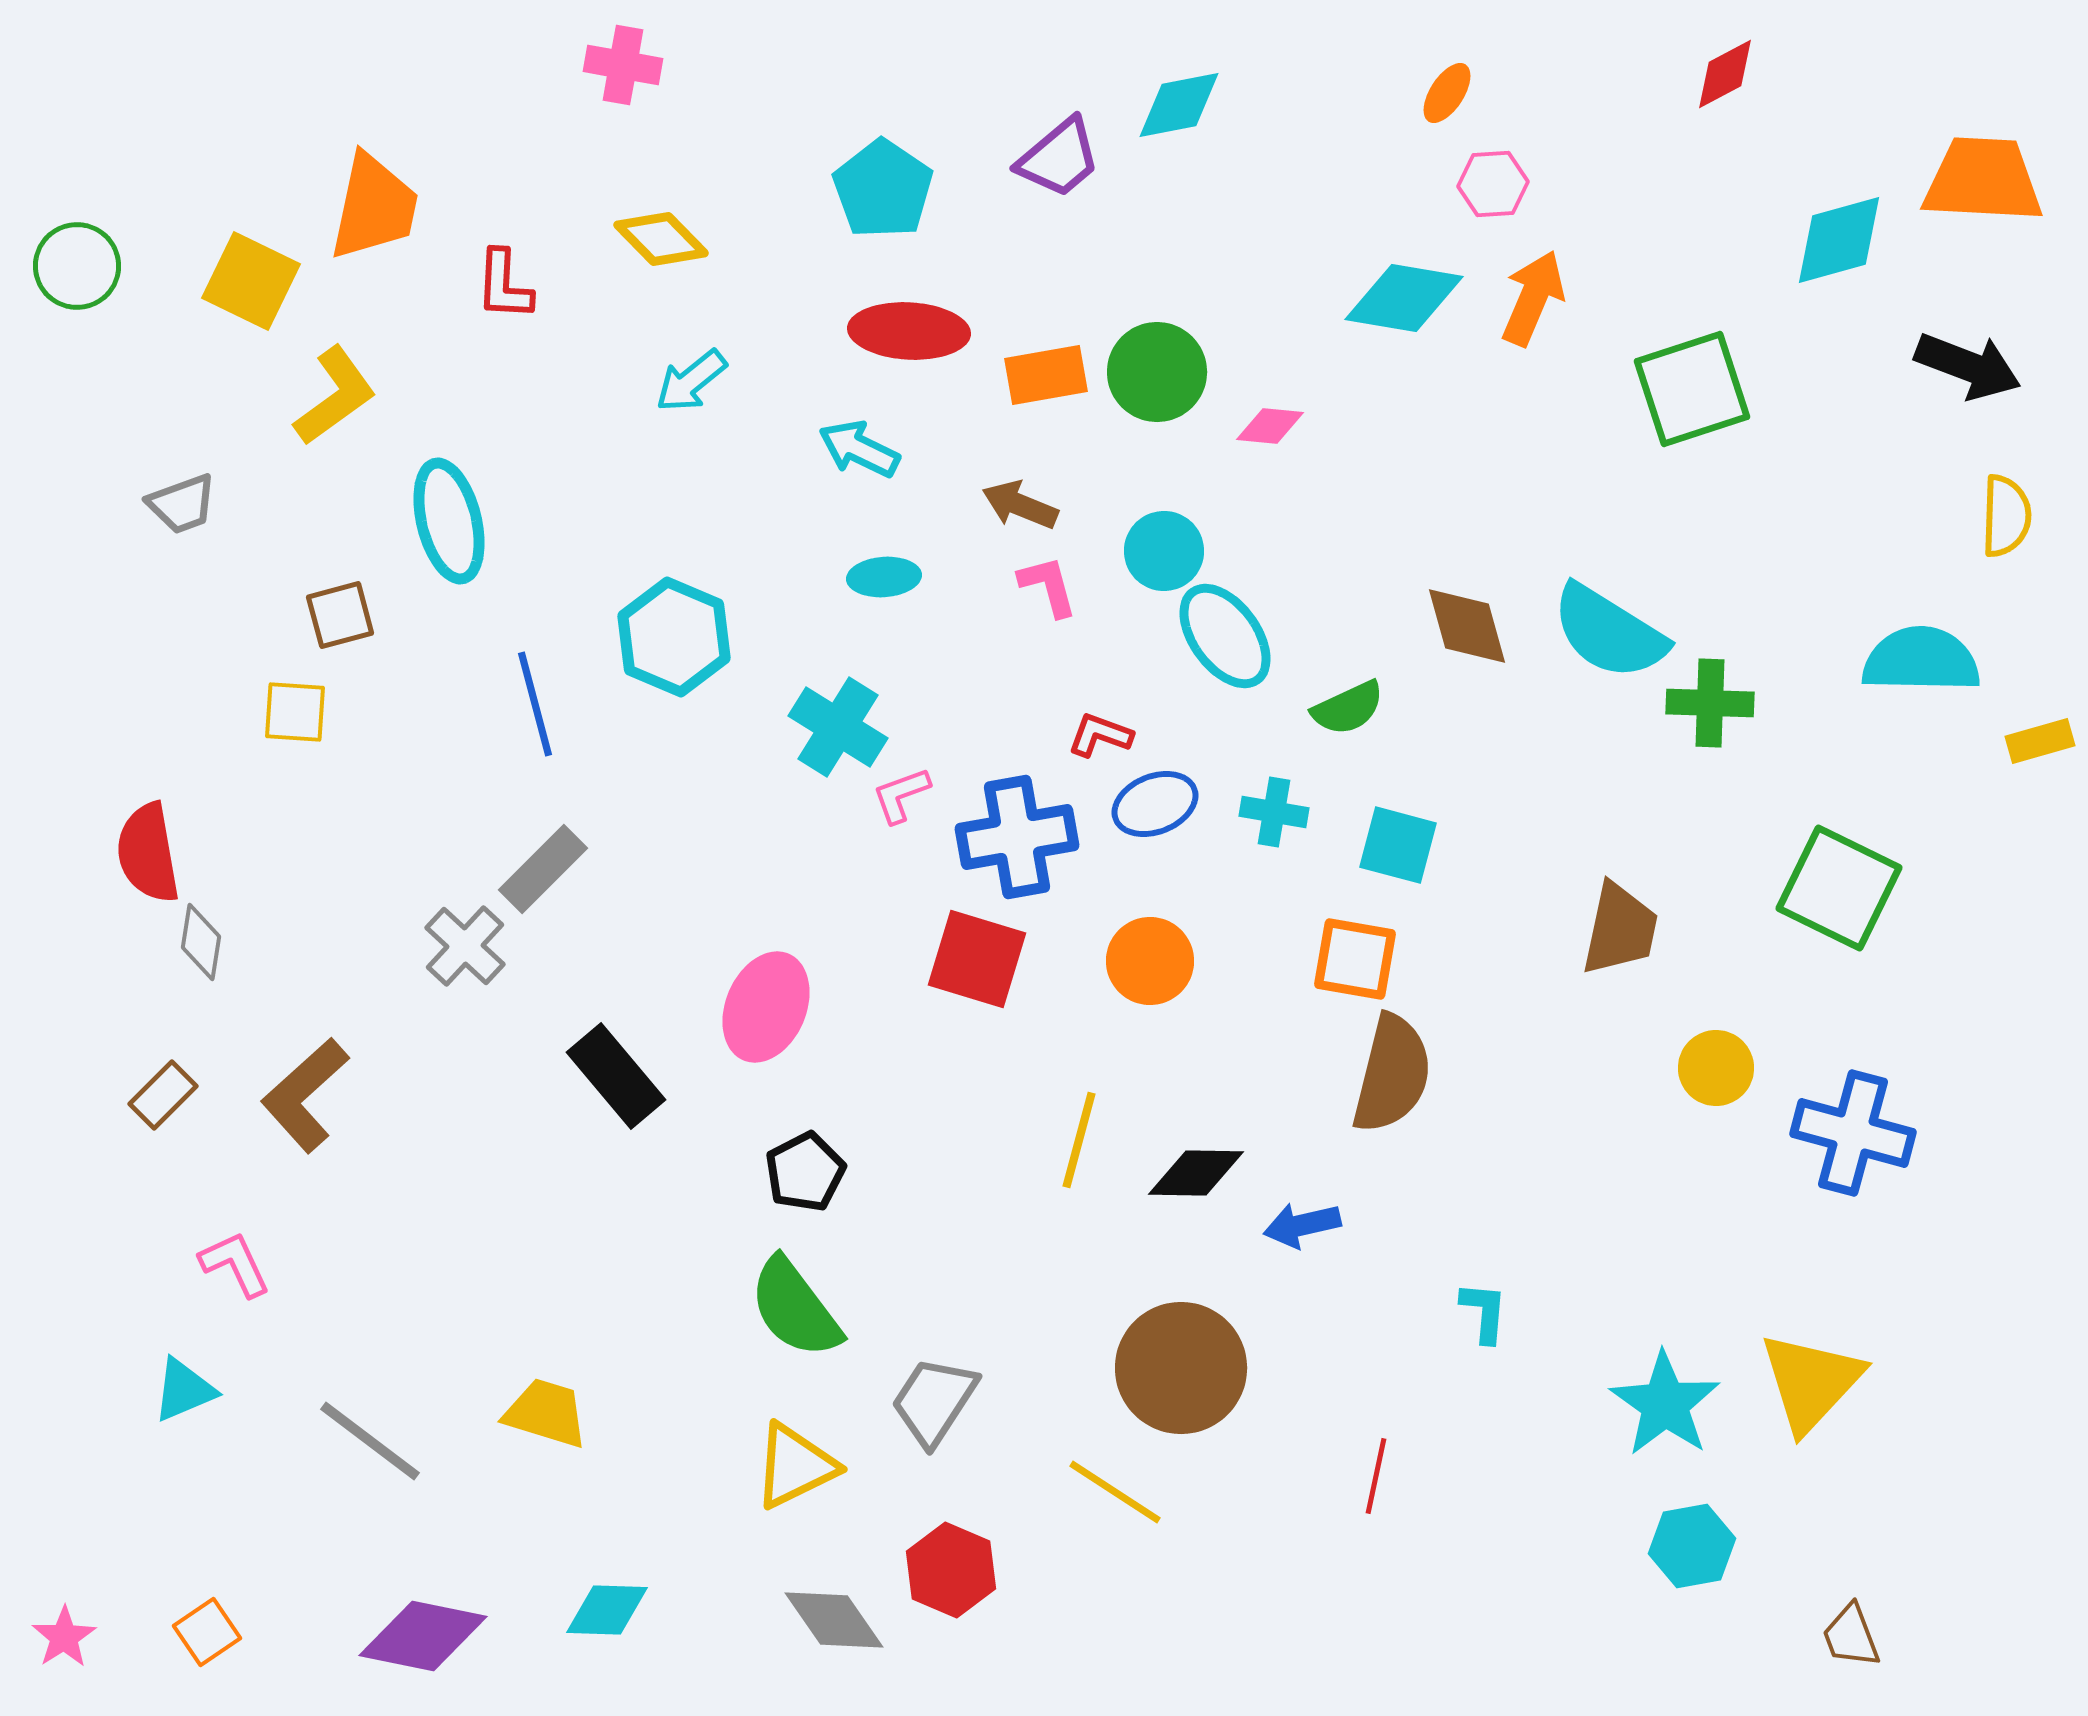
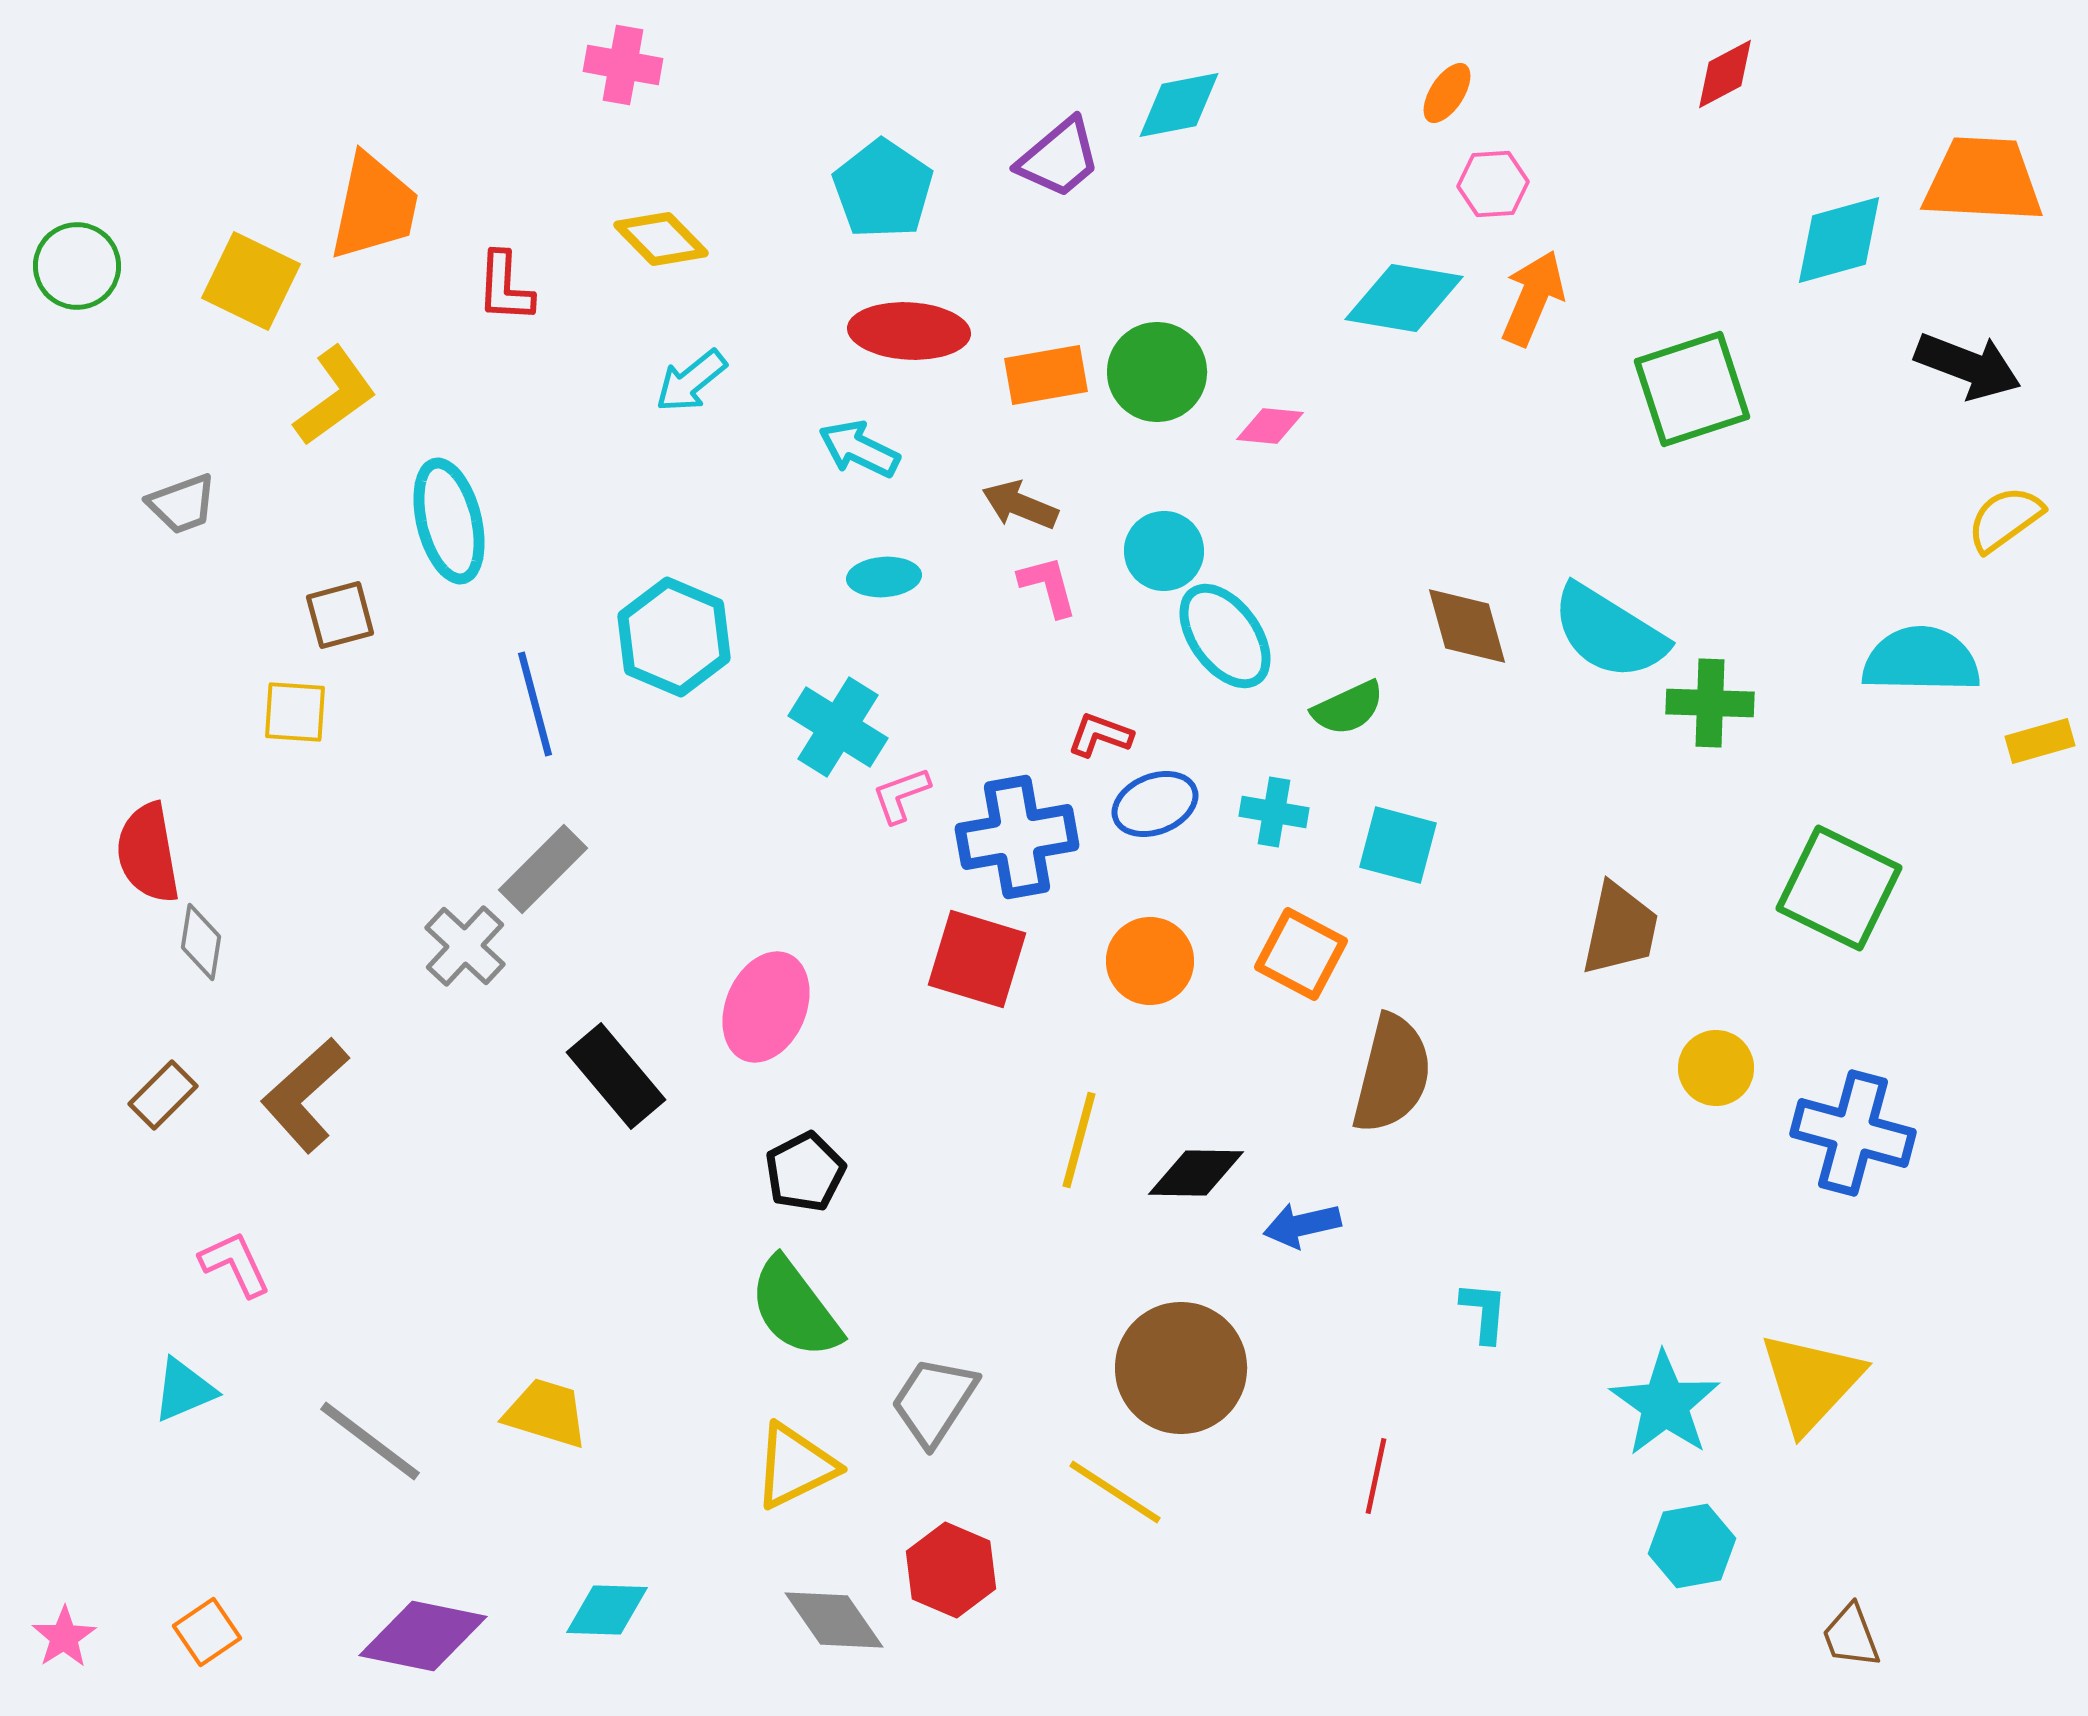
red L-shape at (504, 285): moved 1 px right, 2 px down
yellow semicircle at (2006, 516): moved 1 px left, 3 px down; rotated 128 degrees counterclockwise
orange square at (1355, 959): moved 54 px left, 5 px up; rotated 18 degrees clockwise
